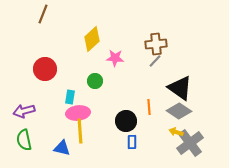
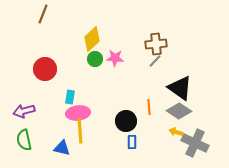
green circle: moved 22 px up
gray cross: moved 5 px right; rotated 28 degrees counterclockwise
